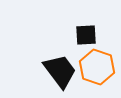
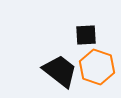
black trapezoid: rotated 15 degrees counterclockwise
